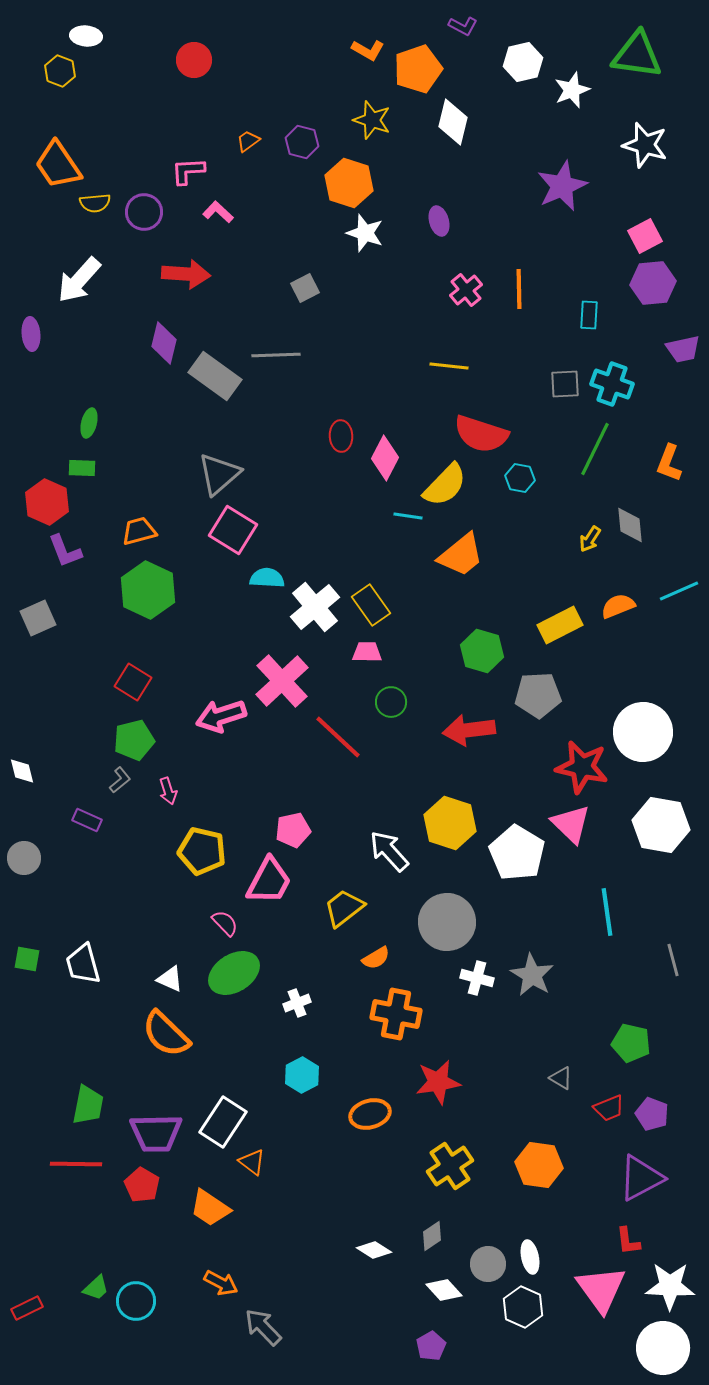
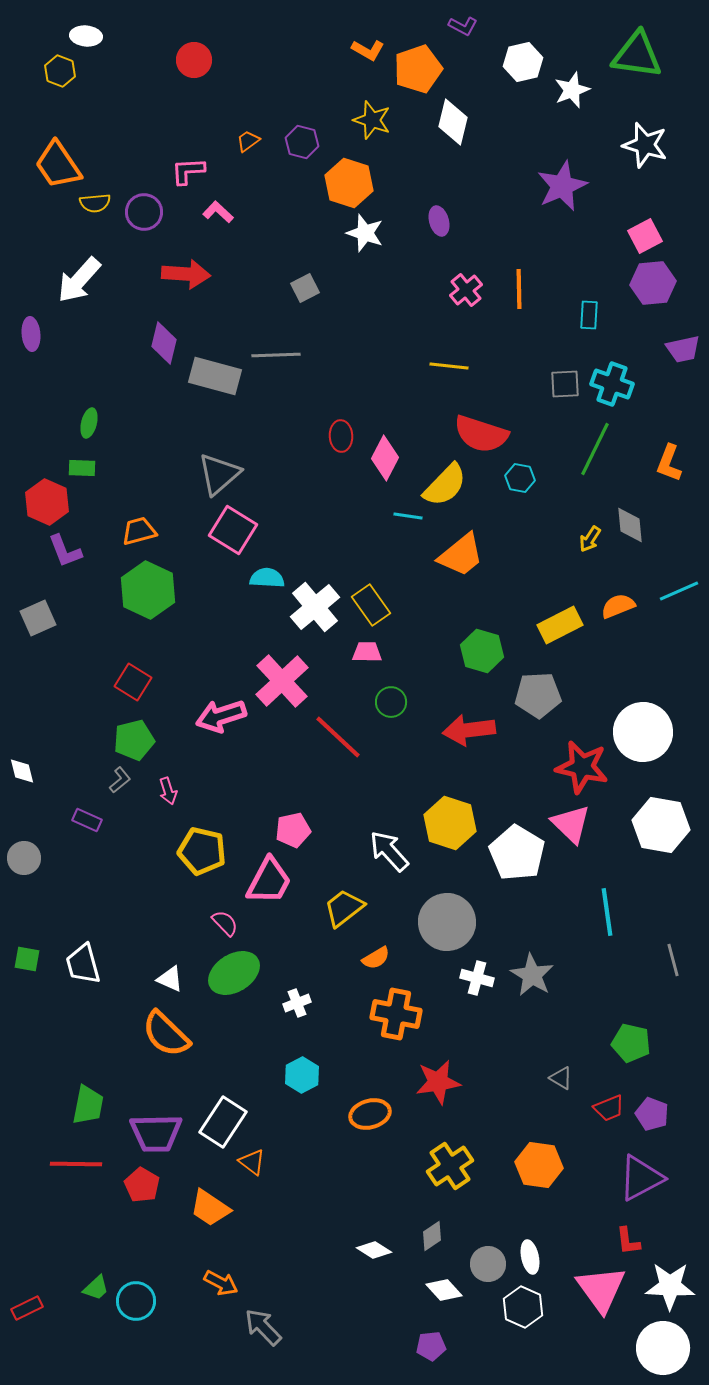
gray rectangle at (215, 376): rotated 21 degrees counterclockwise
purple pentagon at (431, 1346): rotated 24 degrees clockwise
